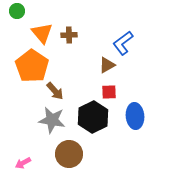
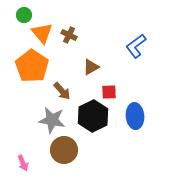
green circle: moved 7 px right, 4 px down
brown cross: rotated 28 degrees clockwise
blue L-shape: moved 13 px right, 3 px down
brown triangle: moved 16 px left, 2 px down
brown arrow: moved 7 px right
black hexagon: moved 1 px up
brown circle: moved 5 px left, 4 px up
pink arrow: rotated 84 degrees counterclockwise
